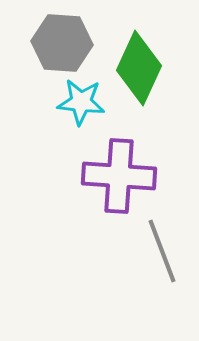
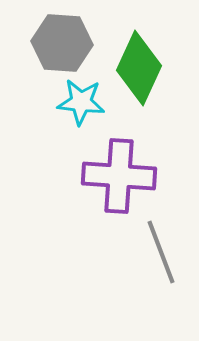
gray line: moved 1 px left, 1 px down
